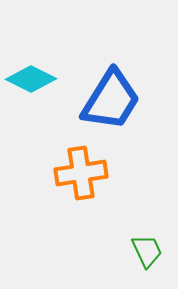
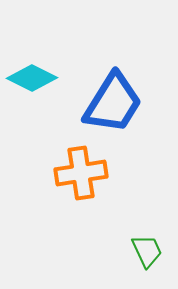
cyan diamond: moved 1 px right, 1 px up
blue trapezoid: moved 2 px right, 3 px down
